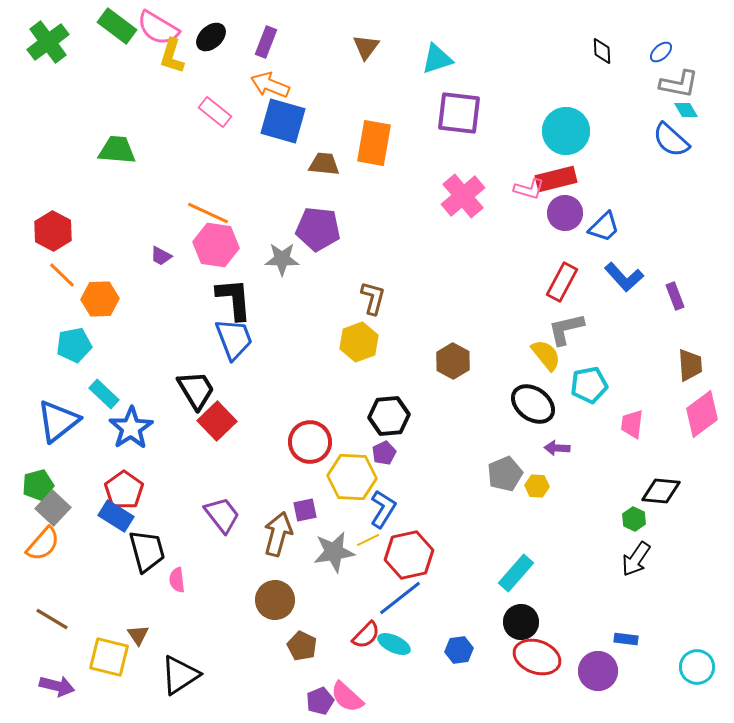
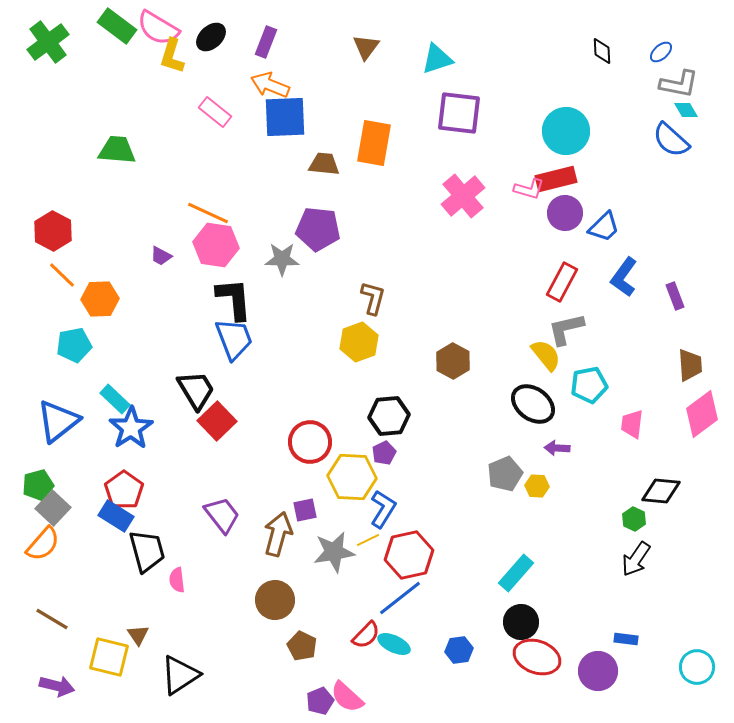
blue square at (283, 121): moved 2 px right, 4 px up; rotated 18 degrees counterclockwise
blue L-shape at (624, 277): rotated 78 degrees clockwise
cyan rectangle at (104, 394): moved 11 px right, 5 px down
